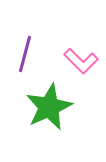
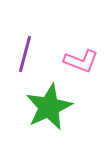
pink L-shape: rotated 24 degrees counterclockwise
